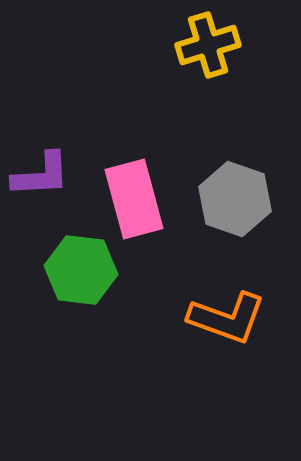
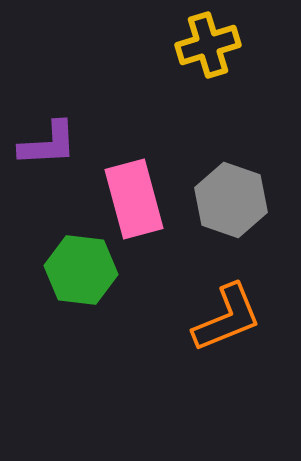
purple L-shape: moved 7 px right, 31 px up
gray hexagon: moved 4 px left, 1 px down
orange L-shape: rotated 42 degrees counterclockwise
